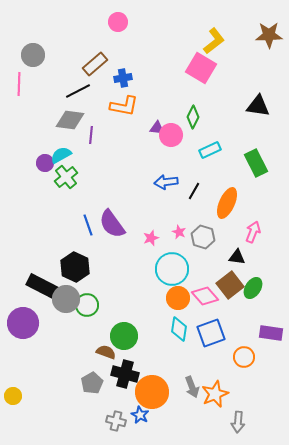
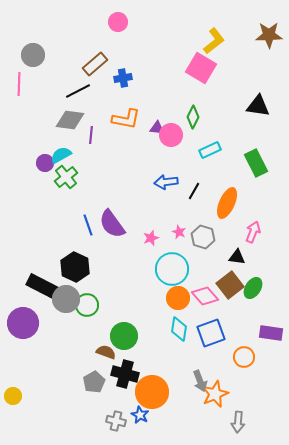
orange L-shape at (124, 106): moved 2 px right, 13 px down
gray pentagon at (92, 383): moved 2 px right, 1 px up
gray arrow at (192, 387): moved 8 px right, 6 px up
